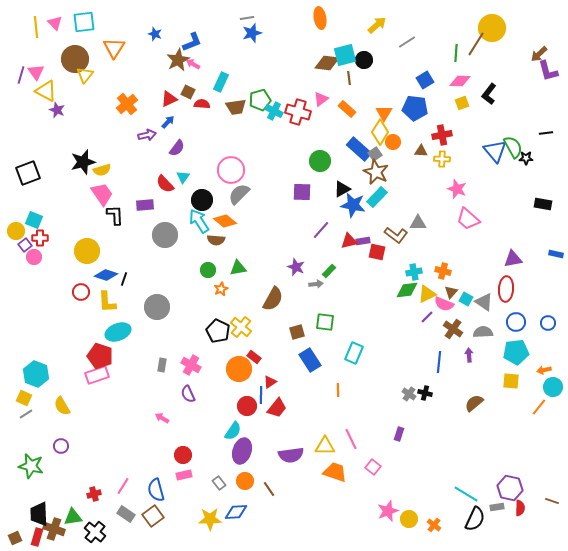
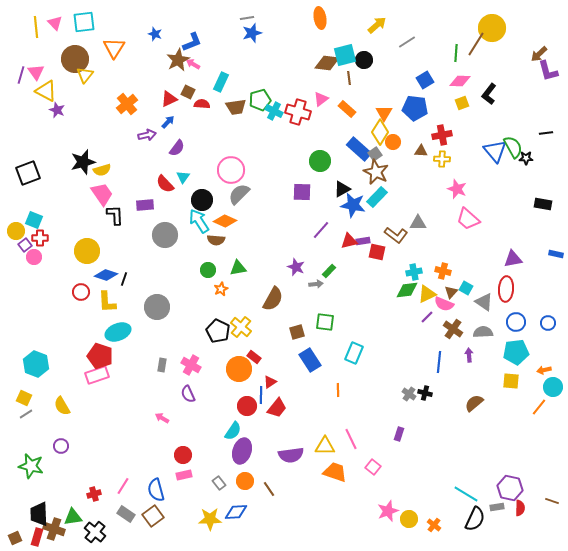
orange diamond at (225, 221): rotated 15 degrees counterclockwise
cyan square at (466, 299): moved 11 px up
cyan hexagon at (36, 374): moved 10 px up
